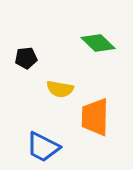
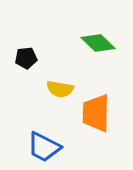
orange trapezoid: moved 1 px right, 4 px up
blue trapezoid: moved 1 px right
